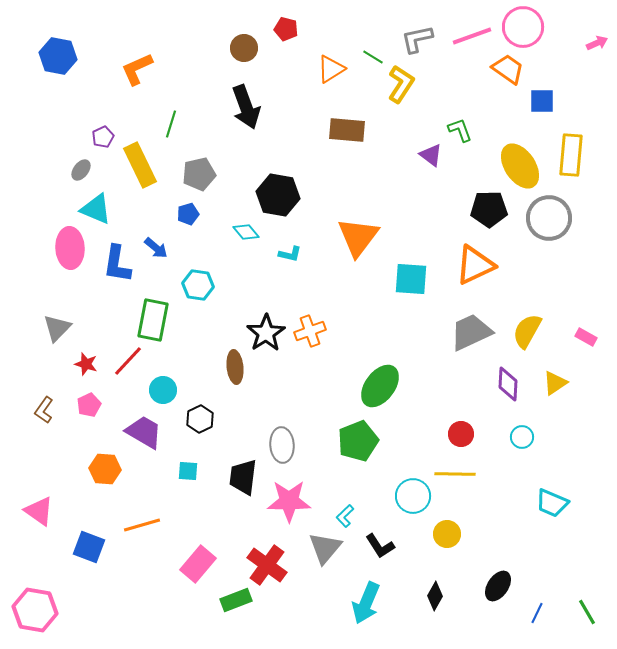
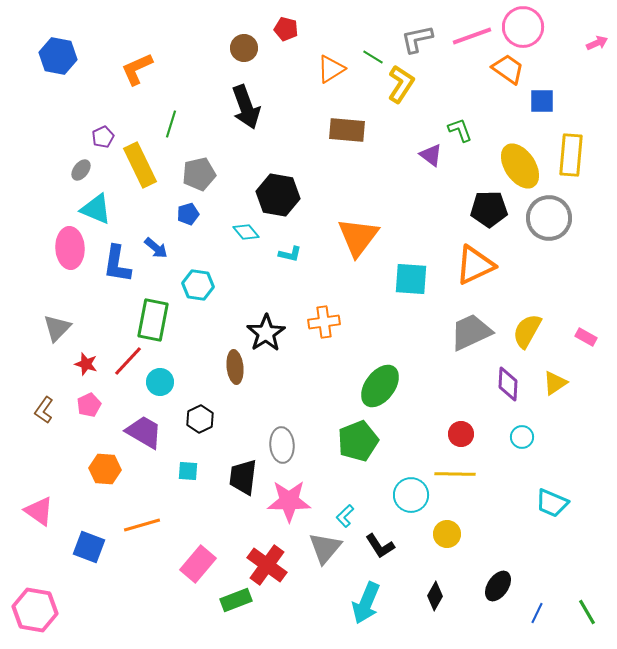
orange cross at (310, 331): moved 14 px right, 9 px up; rotated 12 degrees clockwise
cyan circle at (163, 390): moved 3 px left, 8 px up
cyan circle at (413, 496): moved 2 px left, 1 px up
